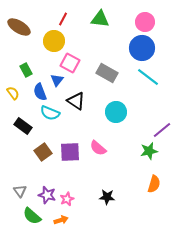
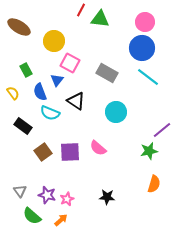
red line: moved 18 px right, 9 px up
orange arrow: rotated 24 degrees counterclockwise
